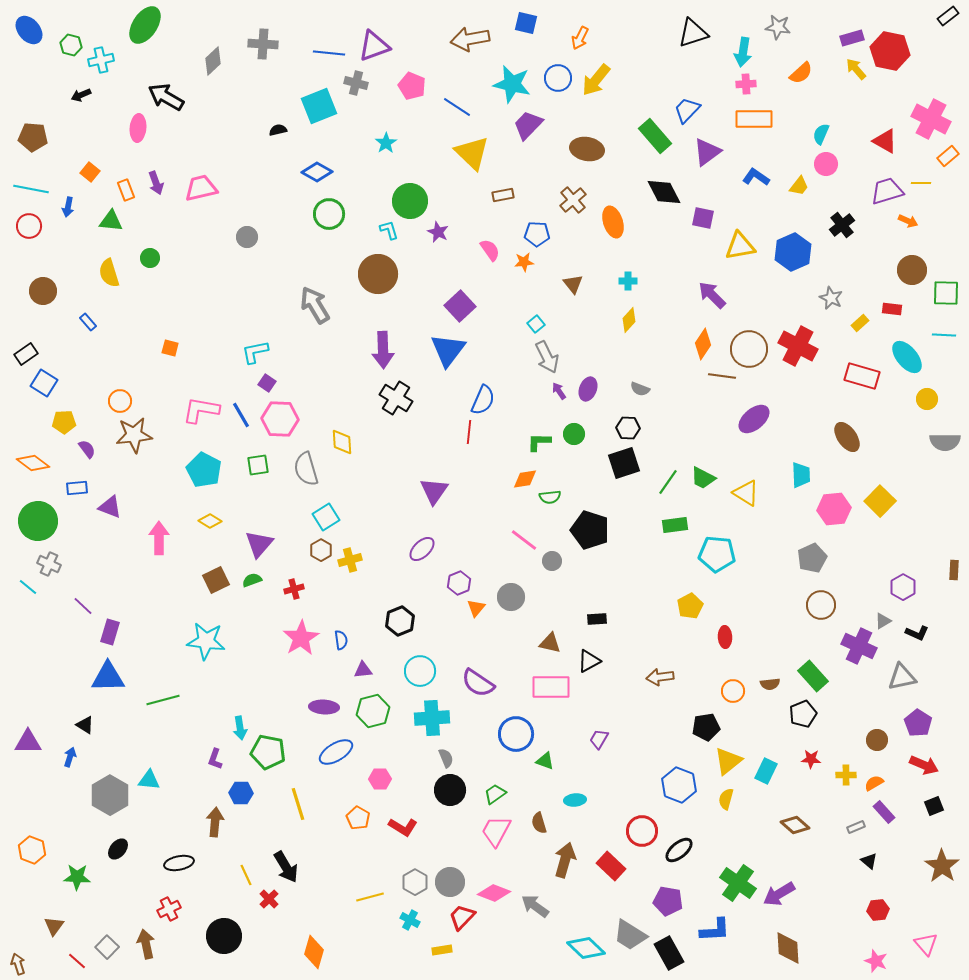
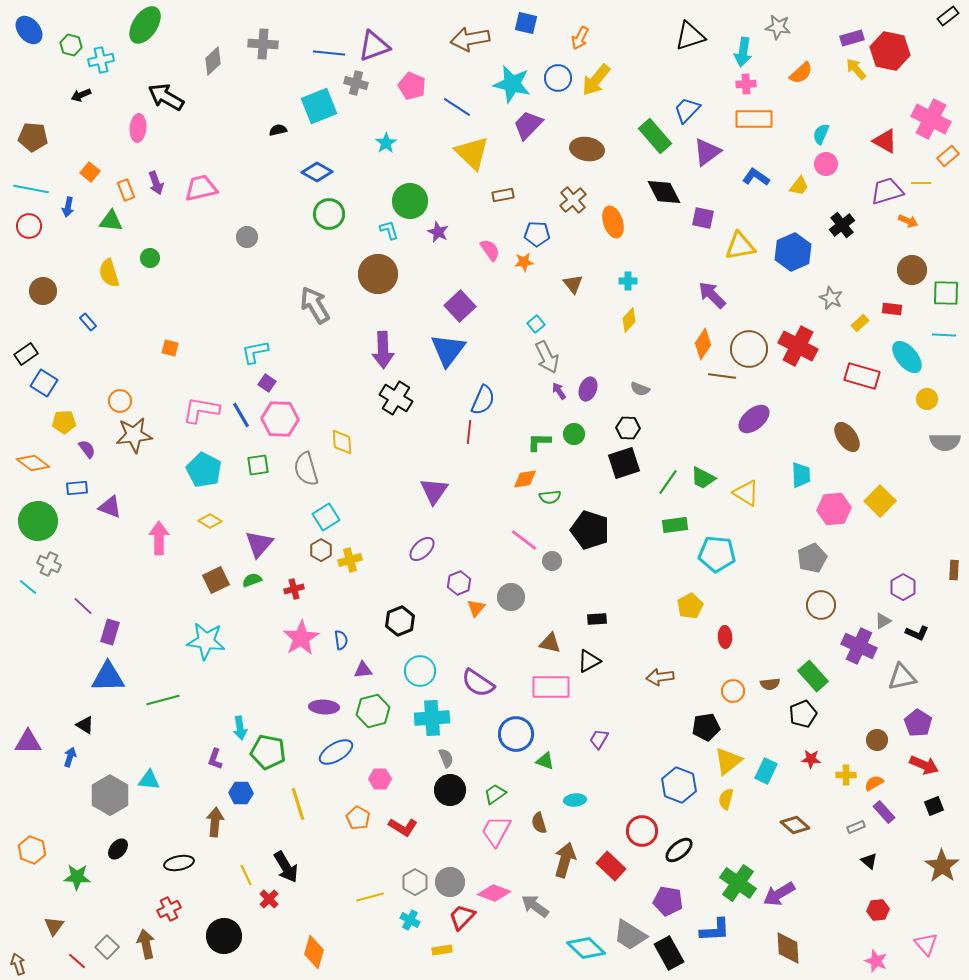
black triangle at (693, 33): moved 3 px left, 3 px down
